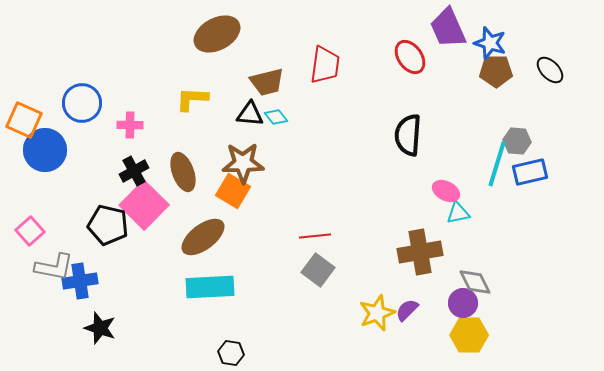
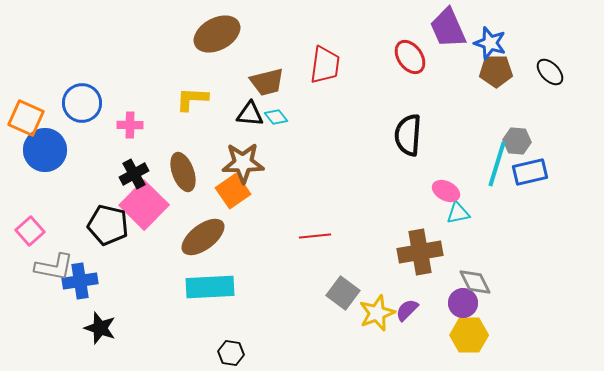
black ellipse at (550, 70): moved 2 px down
orange square at (24, 120): moved 2 px right, 2 px up
black cross at (134, 171): moved 3 px down
orange square at (233, 191): rotated 24 degrees clockwise
gray square at (318, 270): moved 25 px right, 23 px down
